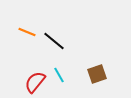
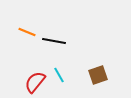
black line: rotated 30 degrees counterclockwise
brown square: moved 1 px right, 1 px down
